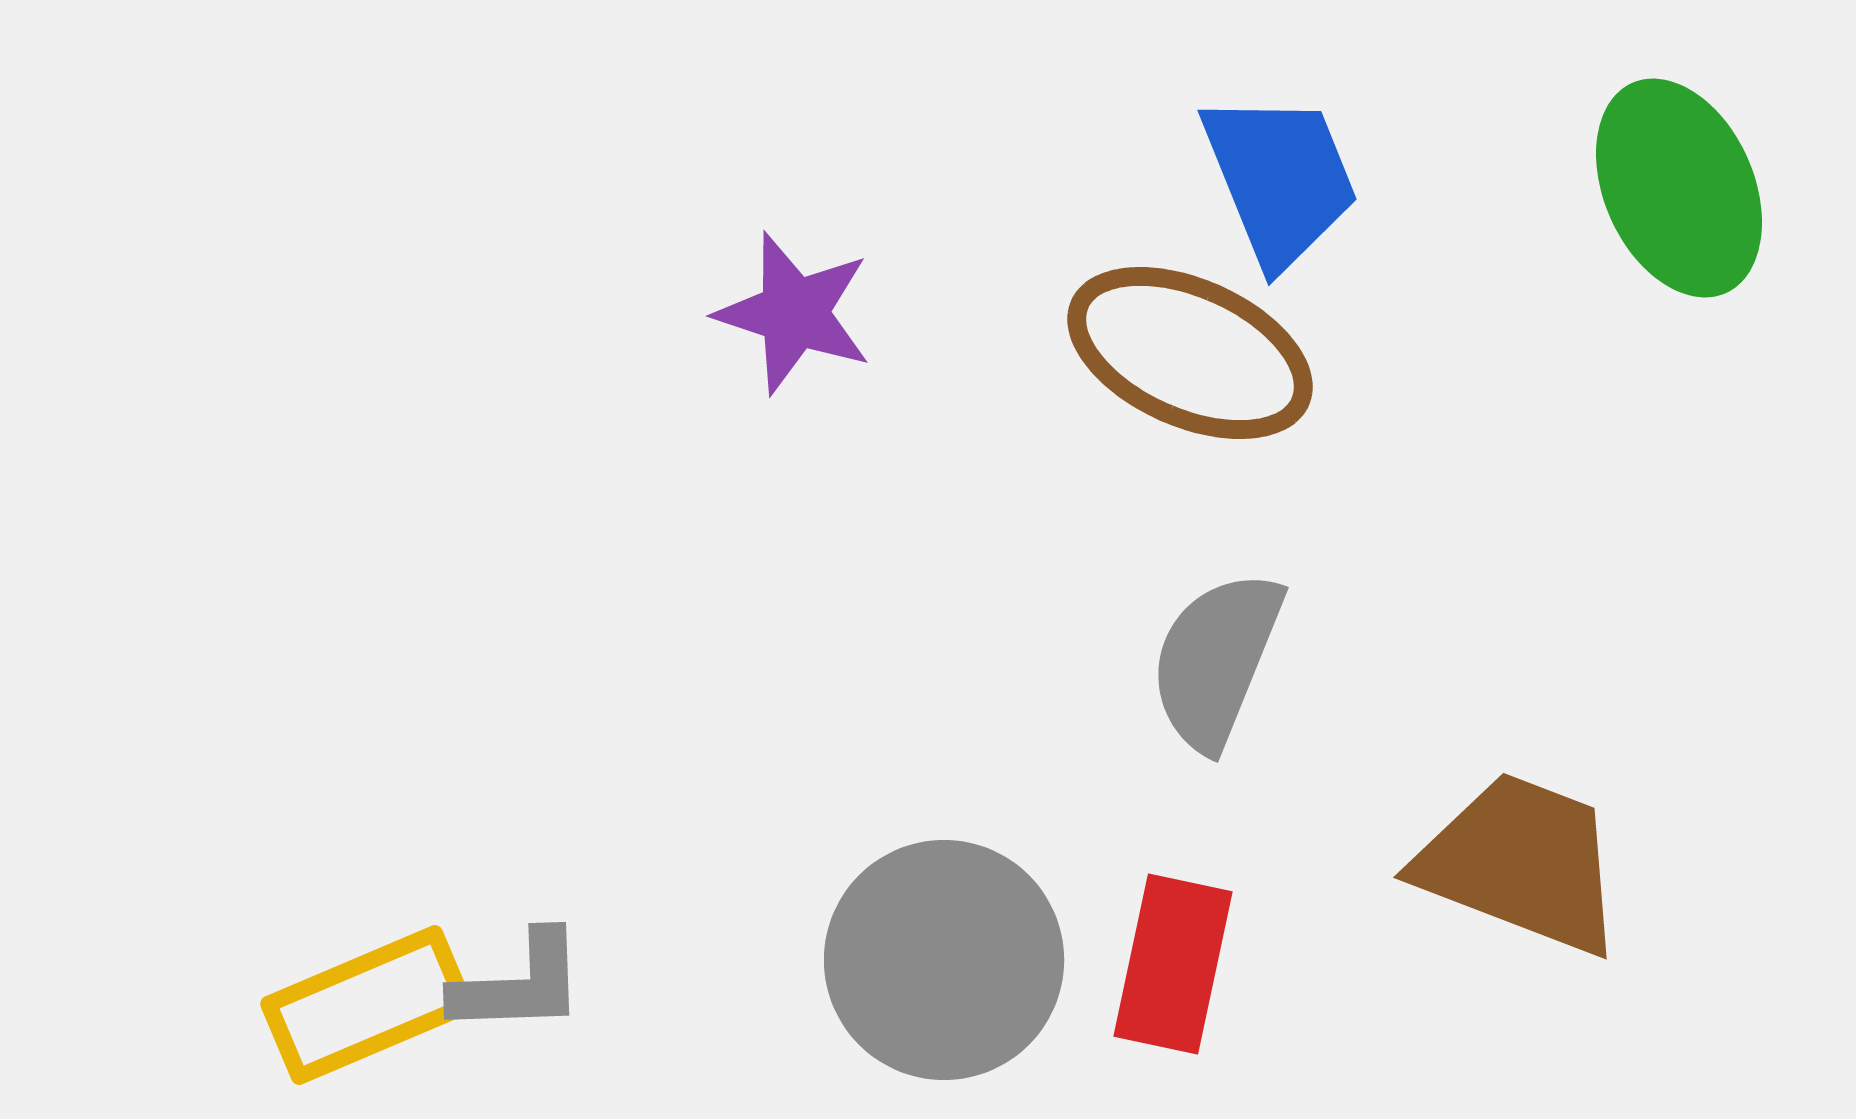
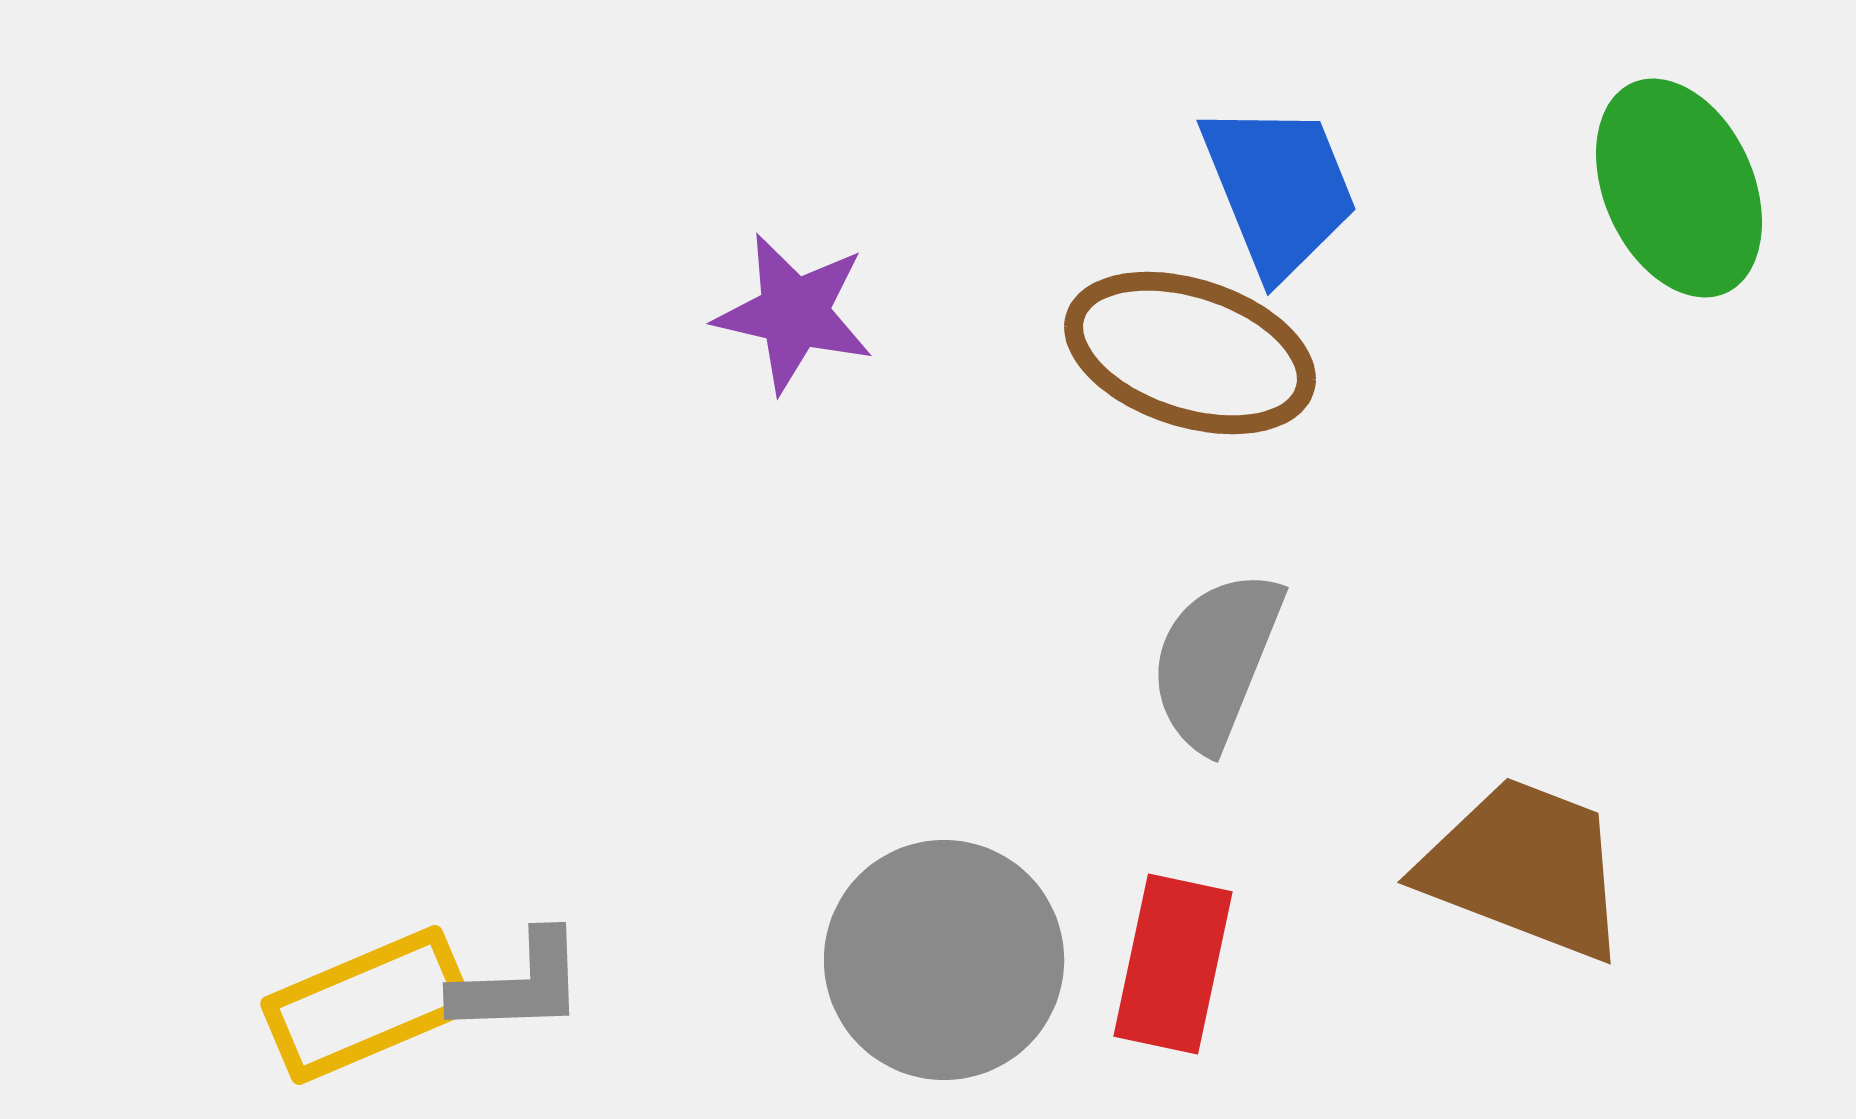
blue trapezoid: moved 1 px left, 10 px down
purple star: rotated 5 degrees counterclockwise
brown ellipse: rotated 6 degrees counterclockwise
brown trapezoid: moved 4 px right, 5 px down
